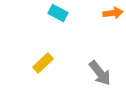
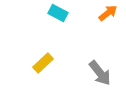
orange arrow: moved 5 px left; rotated 30 degrees counterclockwise
